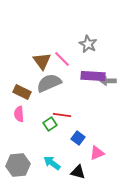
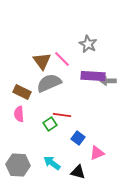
gray hexagon: rotated 10 degrees clockwise
